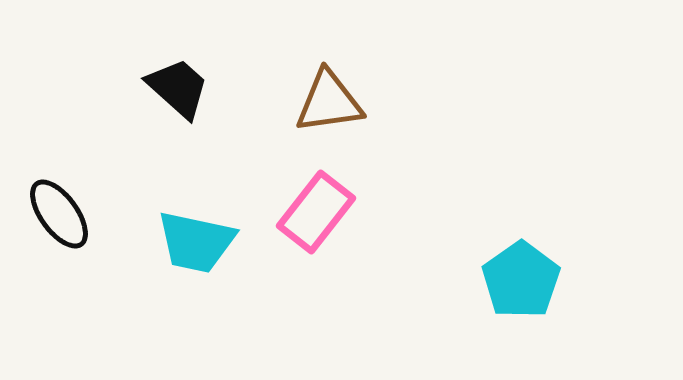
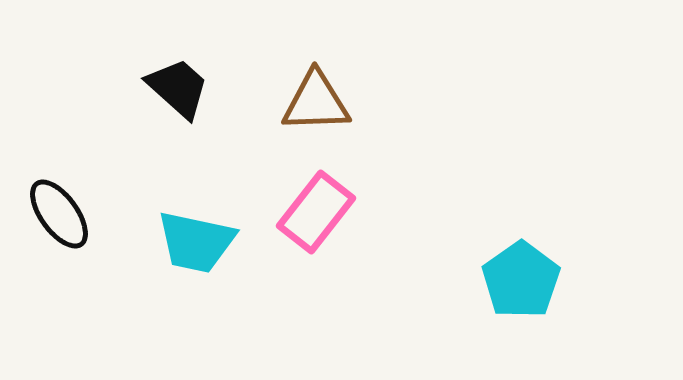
brown triangle: moved 13 px left; rotated 6 degrees clockwise
